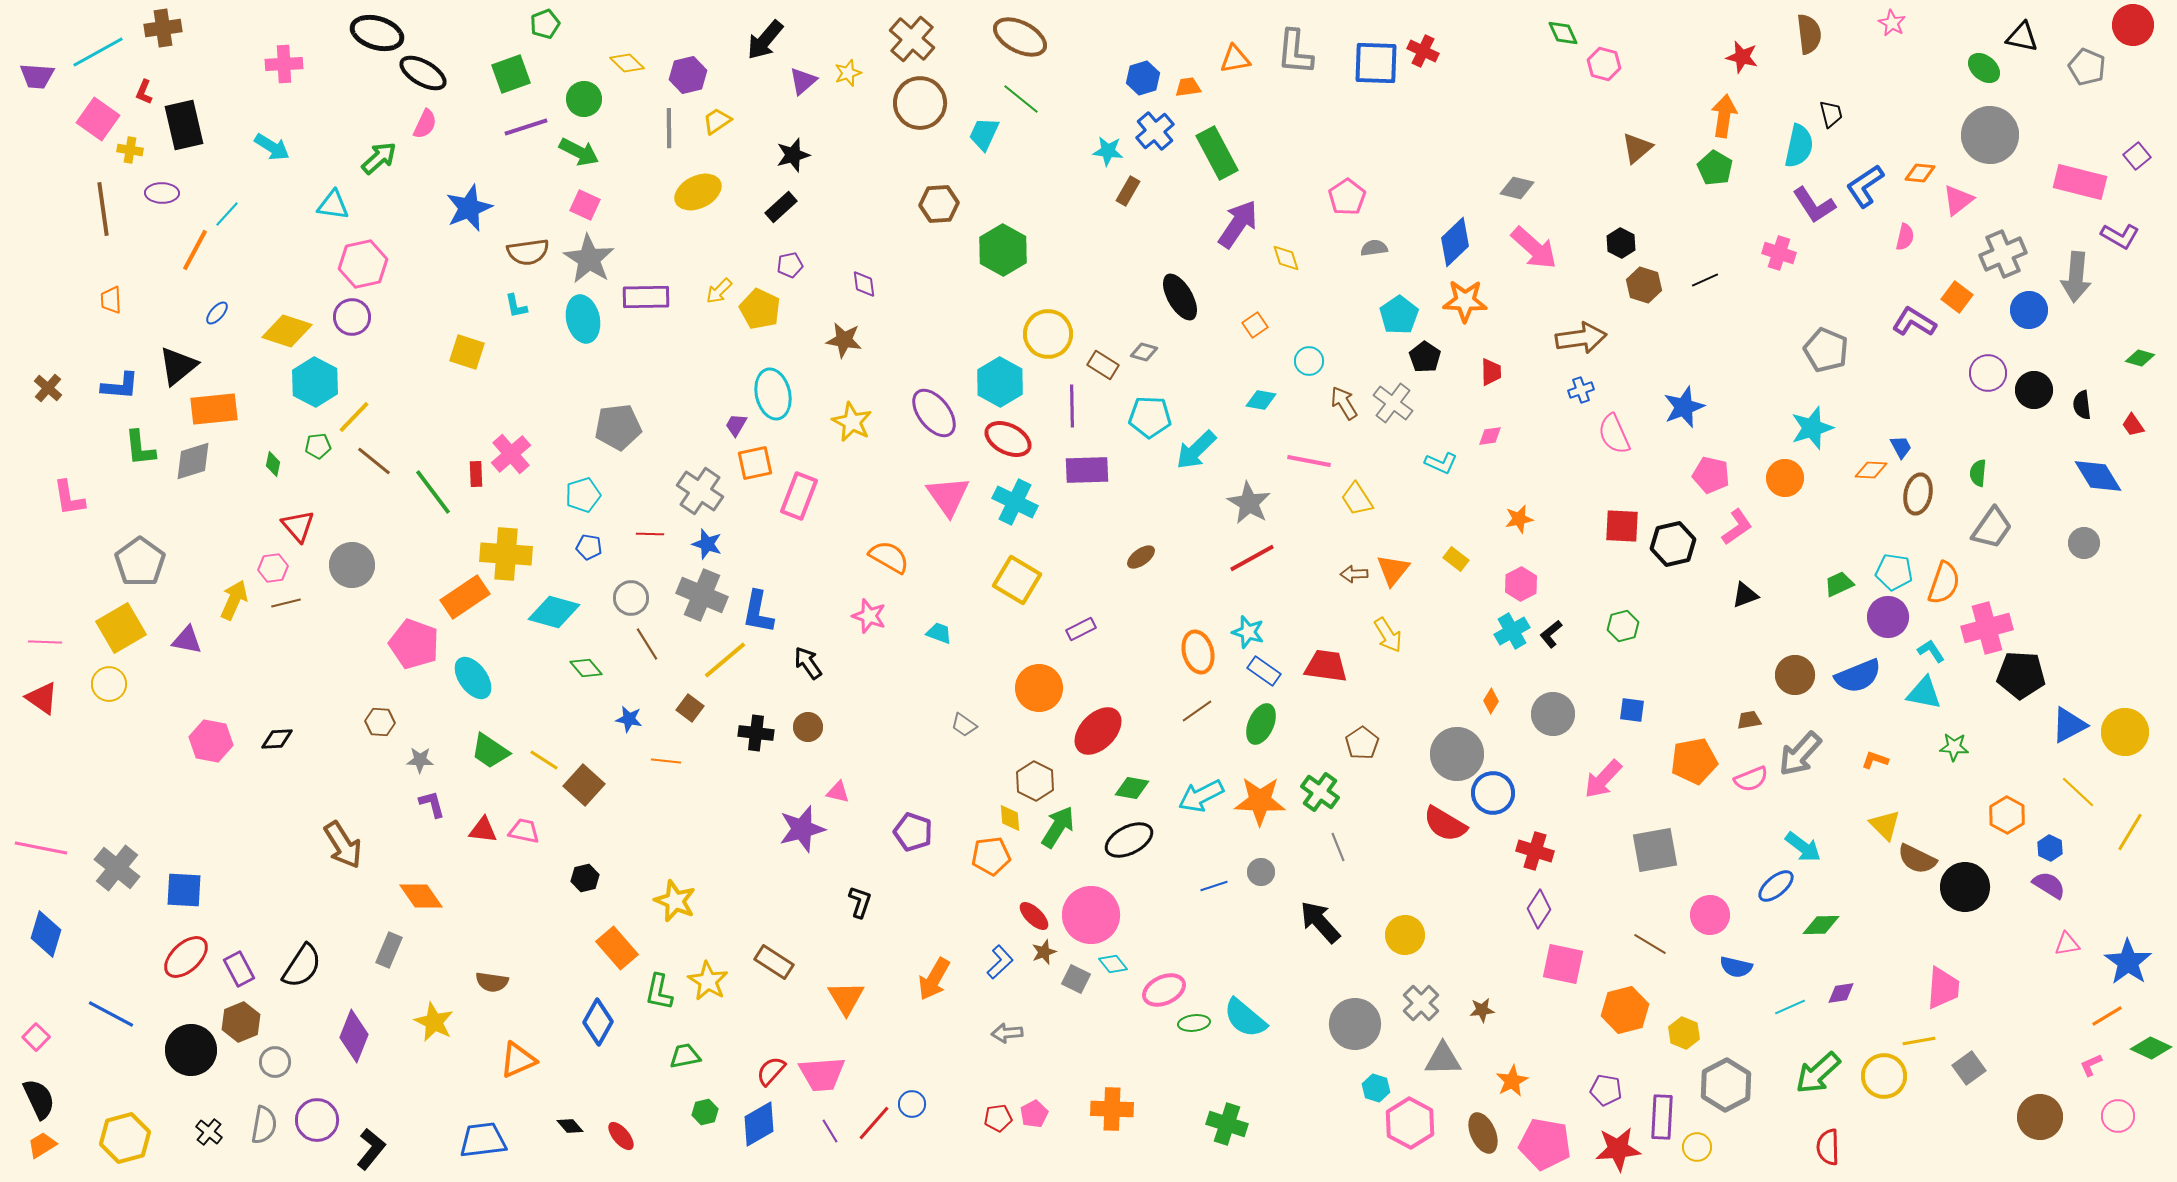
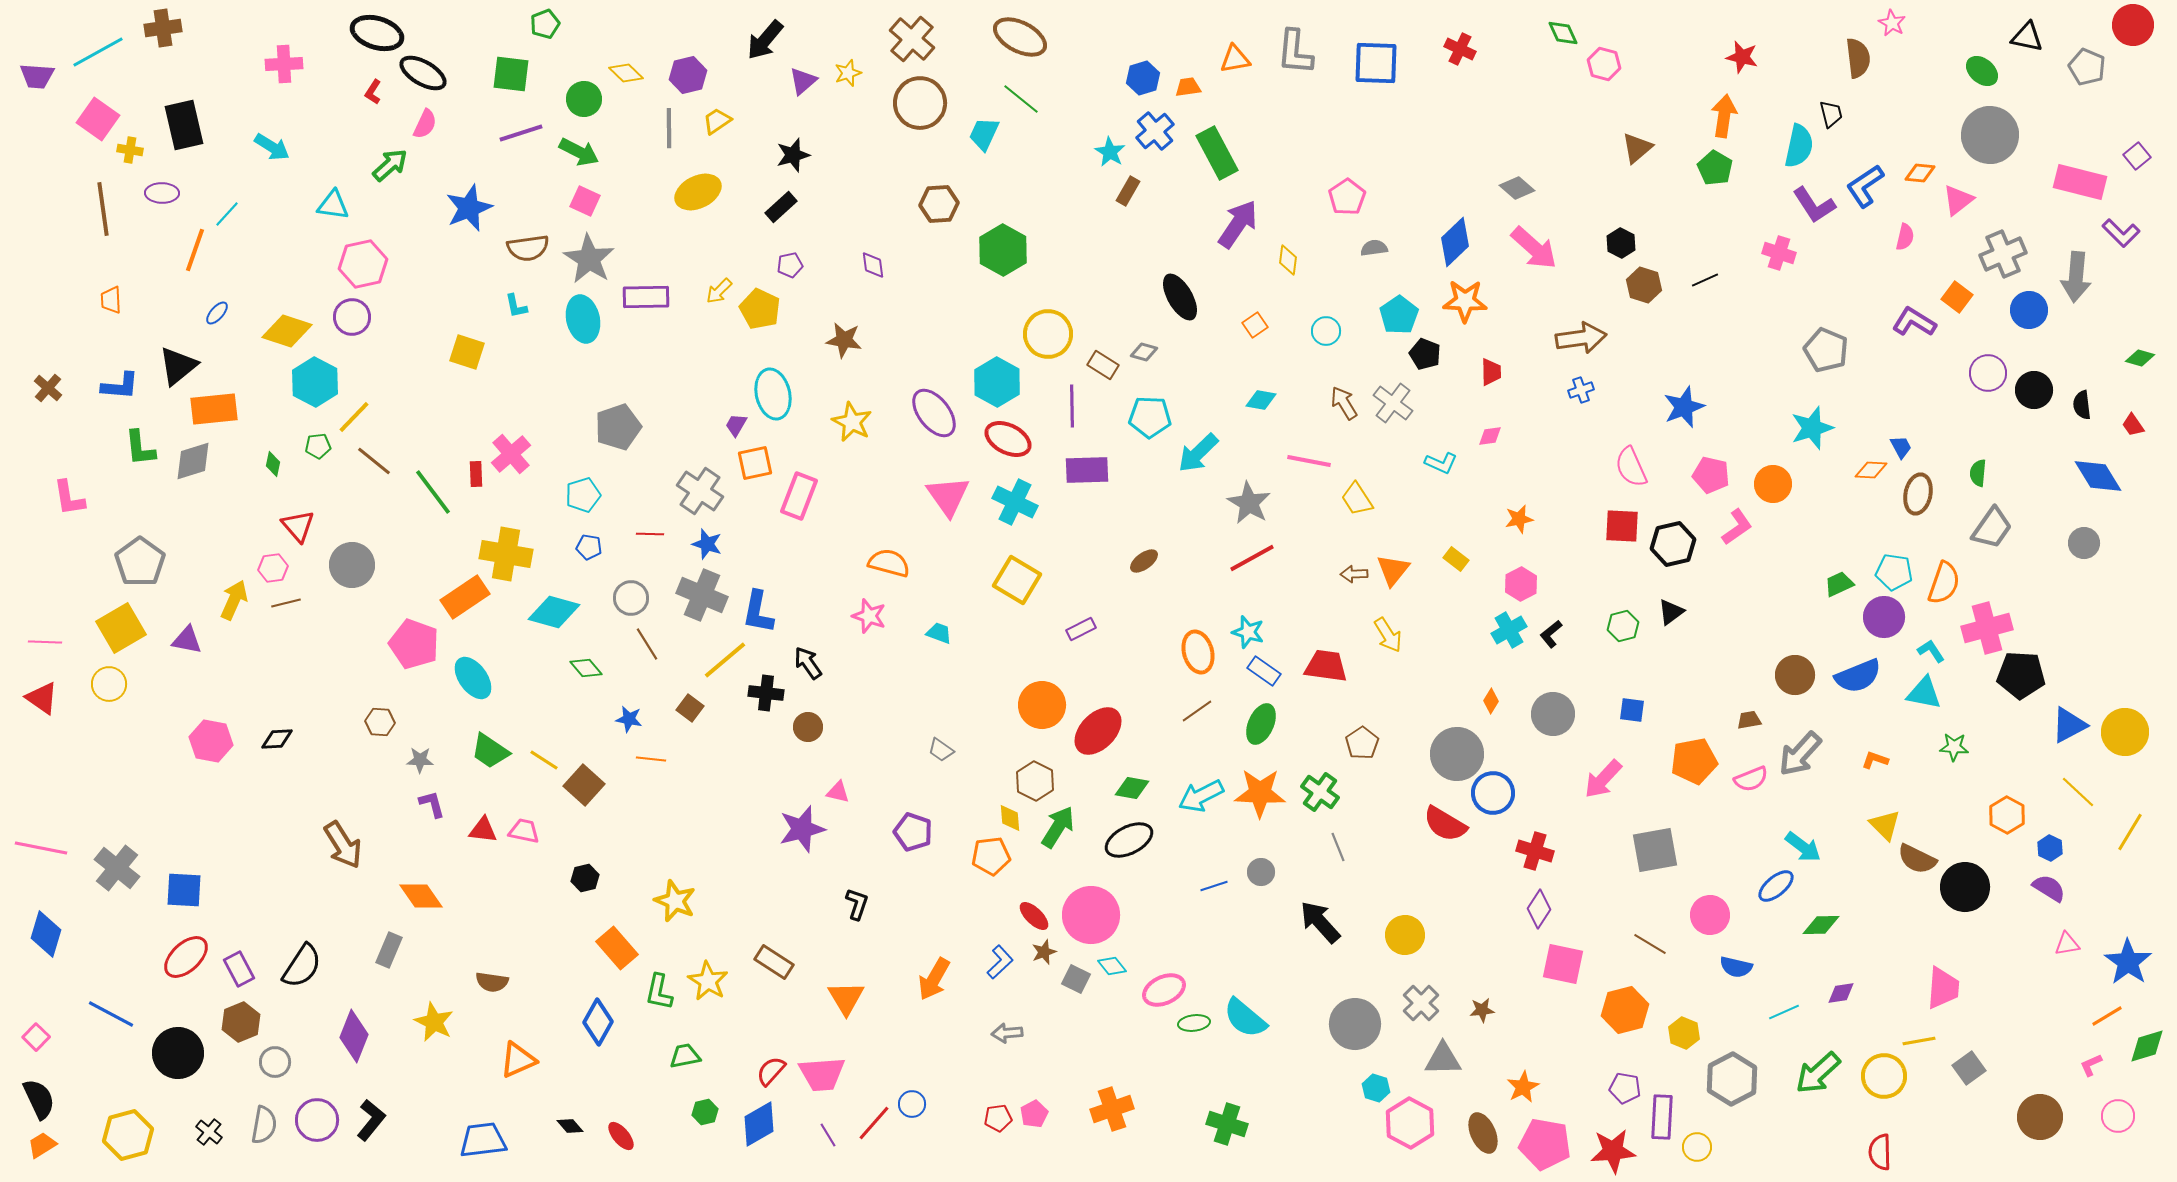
brown semicircle at (1809, 34): moved 49 px right, 24 px down
black triangle at (2022, 37): moved 5 px right
red cross at (1423, 51): moved 37 px right, 2 px up
yellow diamond at (627, 63): moved 1 px left, 10 px down
green ellipse at (1984, 68): moved 2 px left, 3 px down
green square at (511, 74): rotated 27 degrees clockwise
red L-shape at (144, 92): moved 229 px right; rotated 10 degrees clockwise
purple line at (526, 127): moved 5 px left, 6 px down
cyan star at (1108, 151): moved 2 px right, 1 px down; rotated 24 degrees clockwise
green arrow at (379, 158): moved 11 px right, 7 px down
gray diamond at (1517, 188): rotated 28 degrees clockwise
pink square at (585, 205): moved 4 px up
purple L-shape at (2120, 236): moved 1 px right, 3 px up; rotated 15 degrees clockwise
orange line at (195, 250): rotated 9 degrees counterclockwise
brown semicircle at (528, 252): moved 4 px up
yellow diamond at (1286, 258): moved 2 px right, 2 px down; rotated 24 degrees clockwise
purple diamond at (864, 284): moved 9 px right, 19 px up
black pentagon at (1425, 357): moved 3 px up; rotated 12 degrees counterclockwise
cyan circle at (1309, 361): moved 17 px right, 30 px up
cyan hexagon at (1000, 382): moved 3 px left
gray pentagon at (618, 427): rotated 12 degrees counterclockwise
pink semicircle at (1614, 434): moved 17 px right, 33 px down
cyan arrow at (1196, 450): moved 2 px right, 3 px down
orange circle at (1785, 478): moved 12 px left, 6 px down
yellow cross at (506, 554): rotated 6 degrees clockwise
orange semicircle at (889, 557): moved 6 px down; rotated 15 degrees counterclockwise
brown ellipse at (1141, 557): moved 3 px right, 4 px down
black triangle at (1745, 595): moved 74 px left, 17 px down; rotated 16 degrees counterclockwise
purple circle at (1888, 617): moved 4 px left
cyan cross at (1512, 631): moved 3 px left, 1 px up
orange circle at (1039, 688): moved 3 px right, 17 px down
gray trapezoid at (964, 725): moved 23 px left, 25 px down
black cross at (756, 733): moved 10 px right, 40 px up
orange line at (666, 761): moved 15 px left, 2 px up
orange star at (1260, 801): moved 8 px up
purple semicircle at (2049, 885): moved 3 px down
black L-shape at (860, 902): moved 3 px left, 2 px down
cyan diamond at (1113, 964): moved 1 px left, 2 px down
cyan line at (1790, 1007): moved 6 px left, 5 px down
green diamond at (2151, 1048): moved 4 px left, 2 px up; rotated 42 degrees counterclockwise
black circle at (191, 1050): moved 13 px left, 3 px down
orange star at (1512, 1081): moved 11 px right, 6 px down
gray hexagon at (1726, 1085): moved 6 px right, 6 px up
purple pentagon at (1606, 1090): moved 19 px right, 2 px up
orange cross at (1112, 1109): rotated 21 degrees counterclockwise
purple line at (830, 1131): moved 2 px left, 4 px down
yellow hexagon at (125, 1138): moved 3 px right, 3 px up
red semicircle at (1828, 1147): moved 52 px right, 5 px down
black L-shape at (371, 1149): moved 29 px up
red star at (1618, 1149): moved 5 px left, 2 px down
